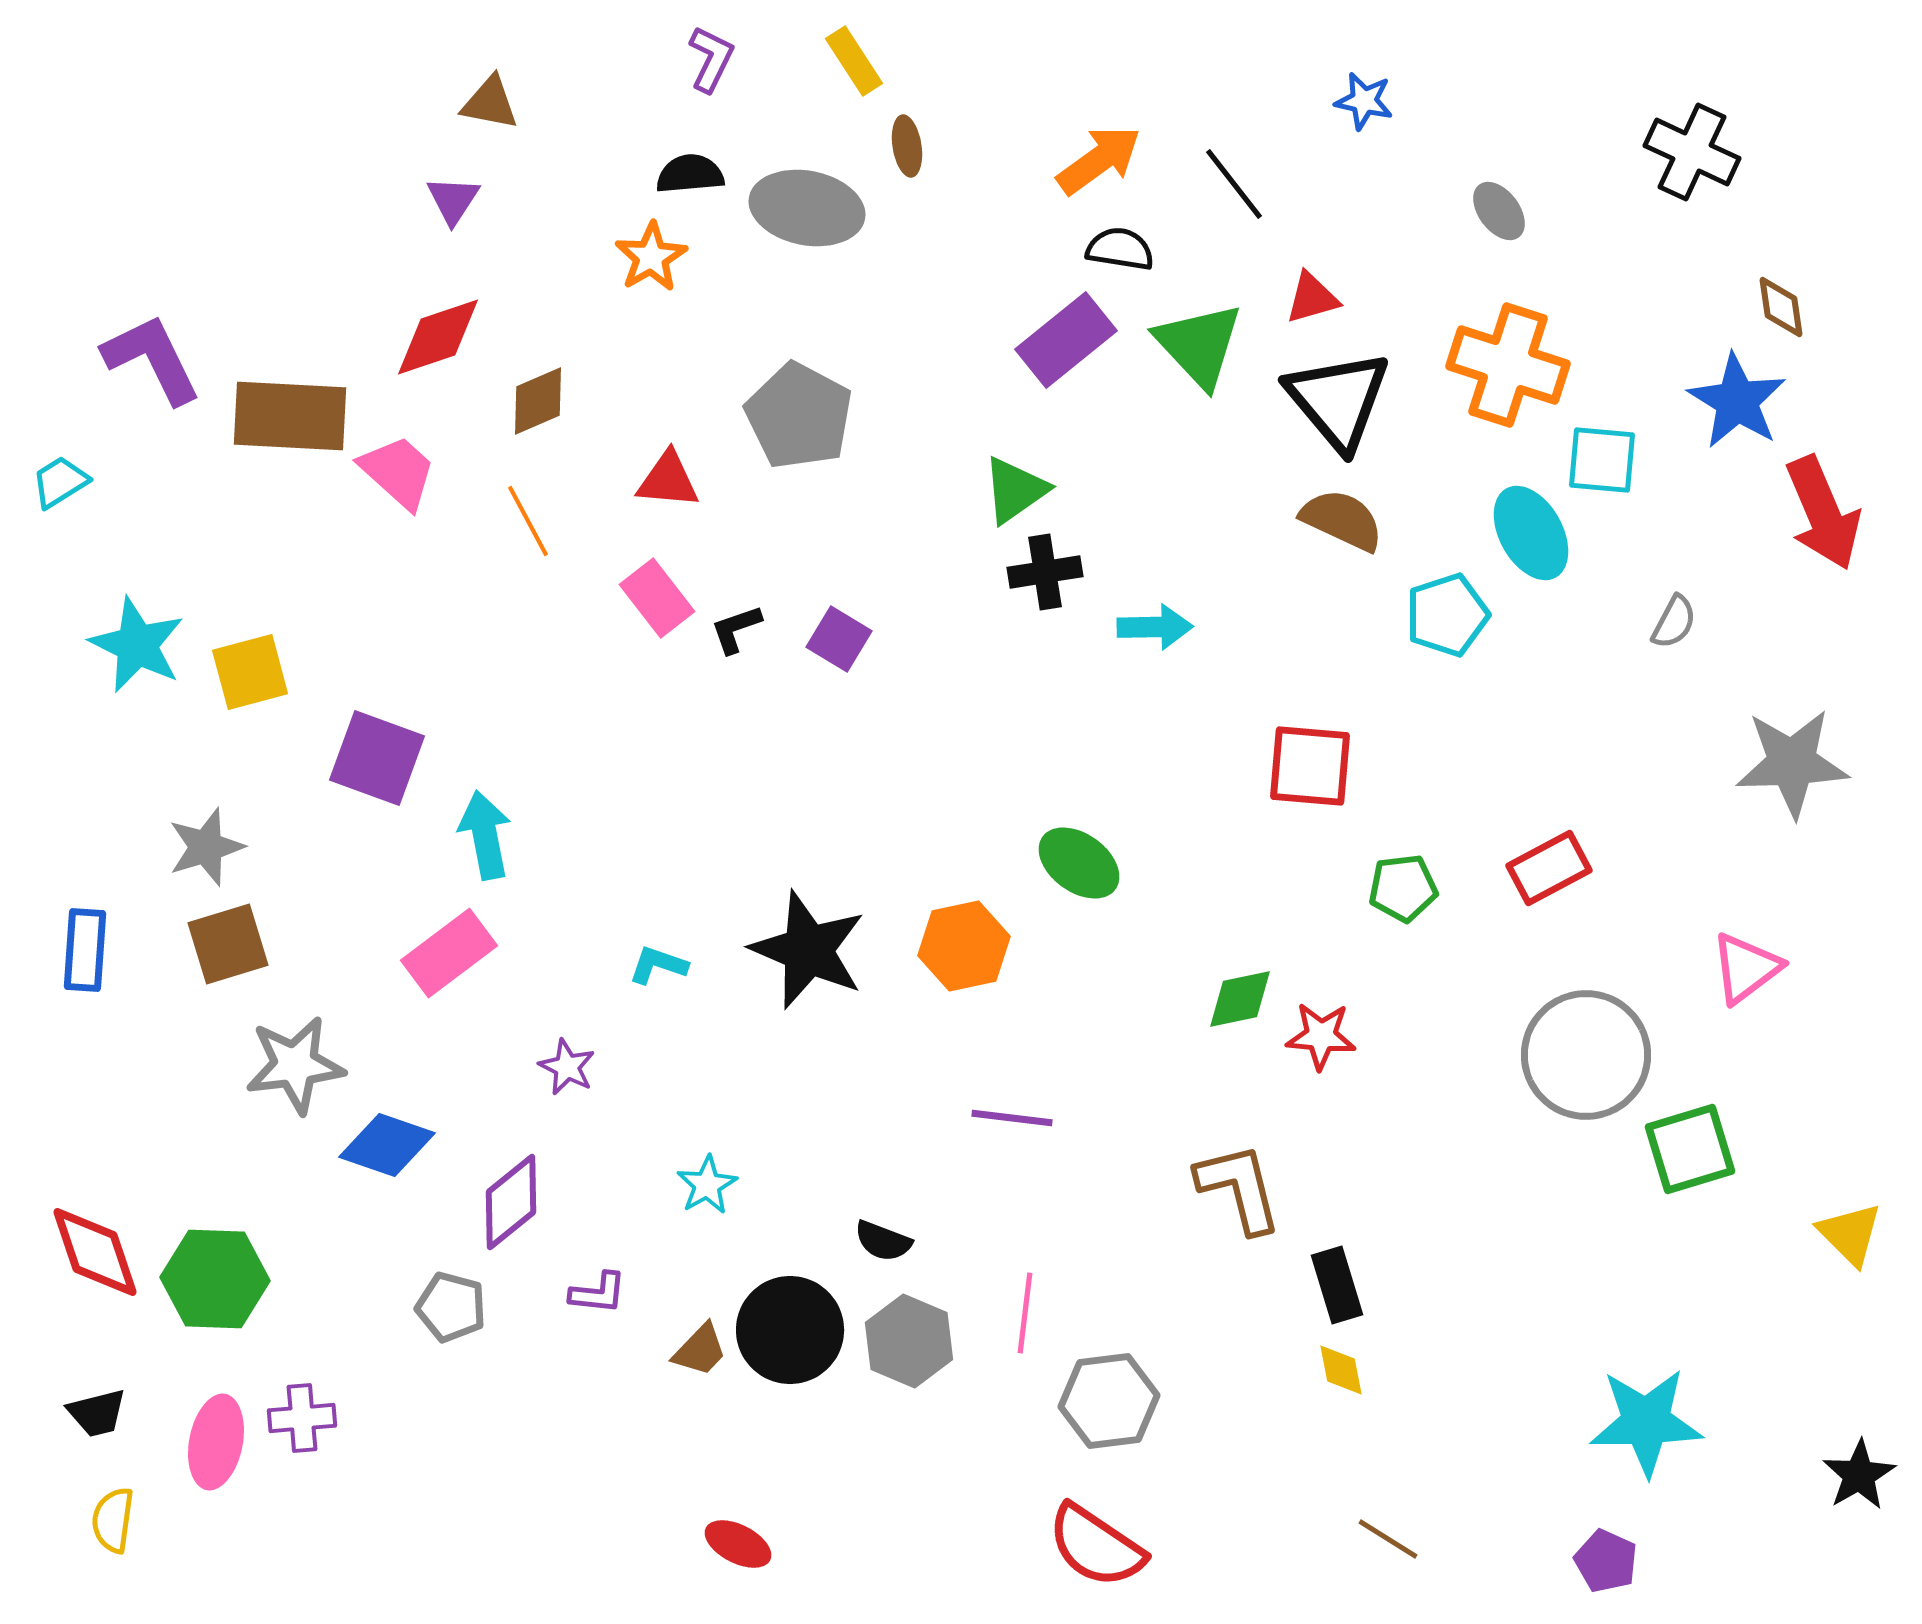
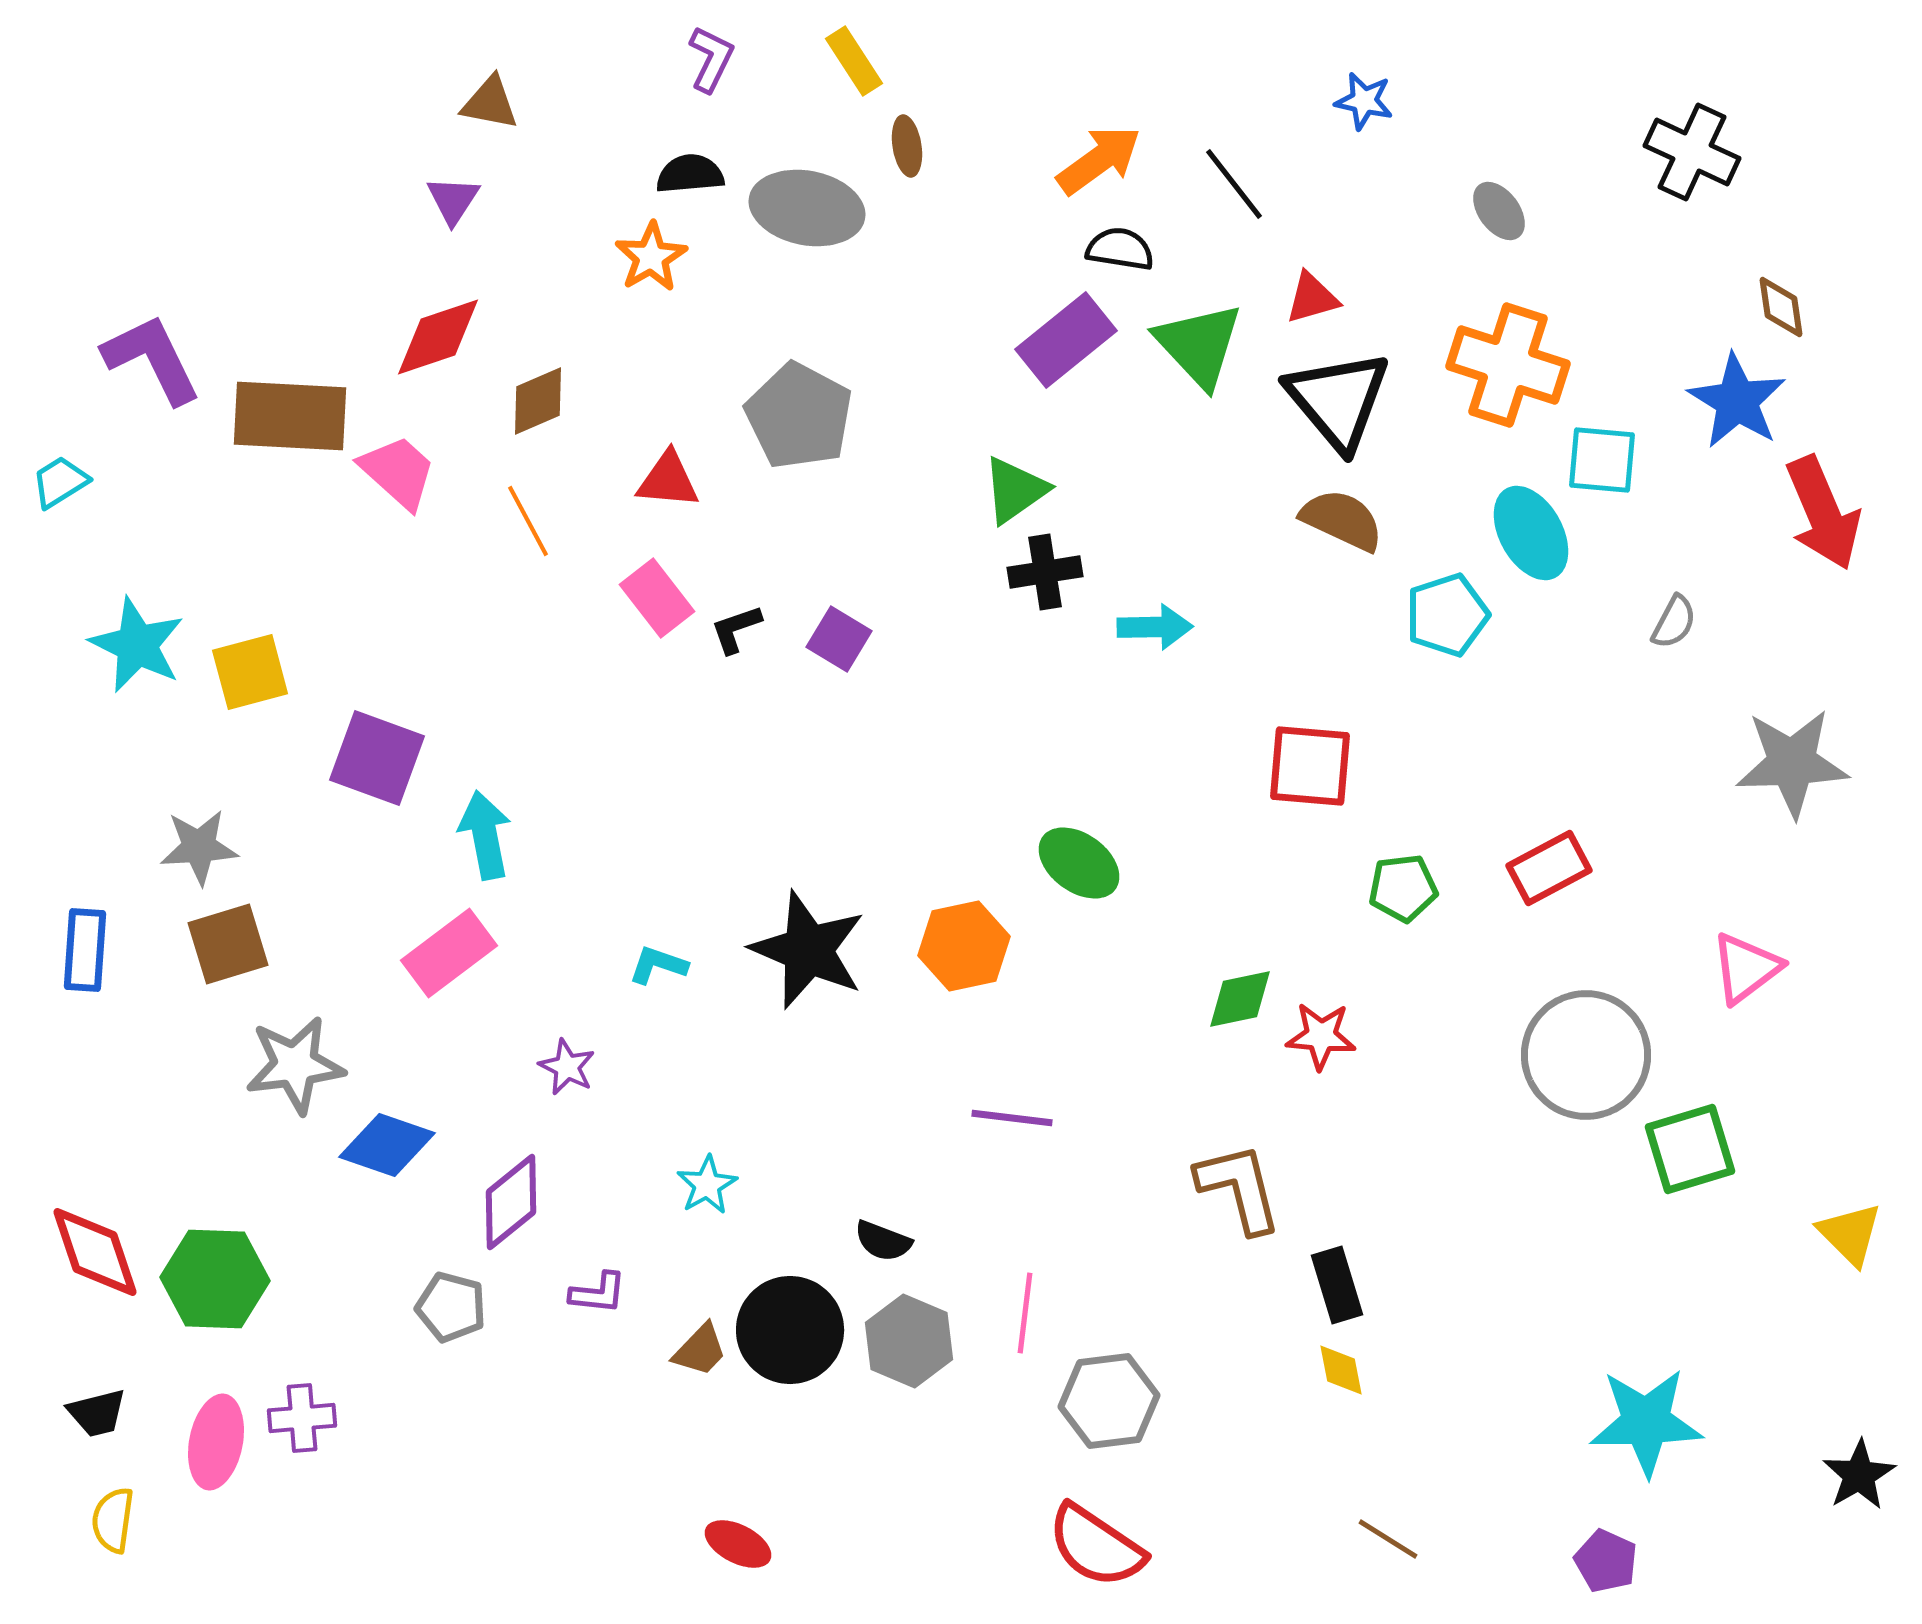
gray star at (206, 847): moved 7 px left; rotated 14 degrees clockwise
